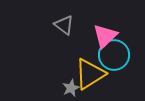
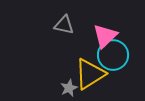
gray triangle: rotated 25 degrees counterclockwise
cyan circle: moved 1 px left
gray star: moved 2 px left
